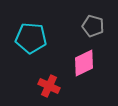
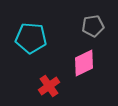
gray pentagon: rotated 25 degrees counterclockwise
red cross: rotated 30 degrees clockwise
